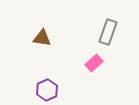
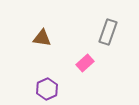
pink rectangle: moved 9 px left
purple hexagon: moved 1 px up
